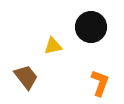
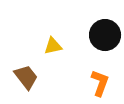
black circle: moved 14 px right, 8 px down
